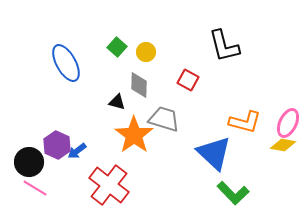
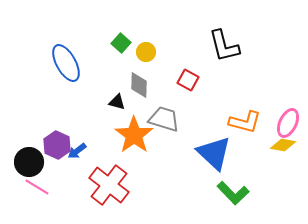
green square: moved 4 px right, 4 px up
pink line: moved 2 px right, 1 px up
